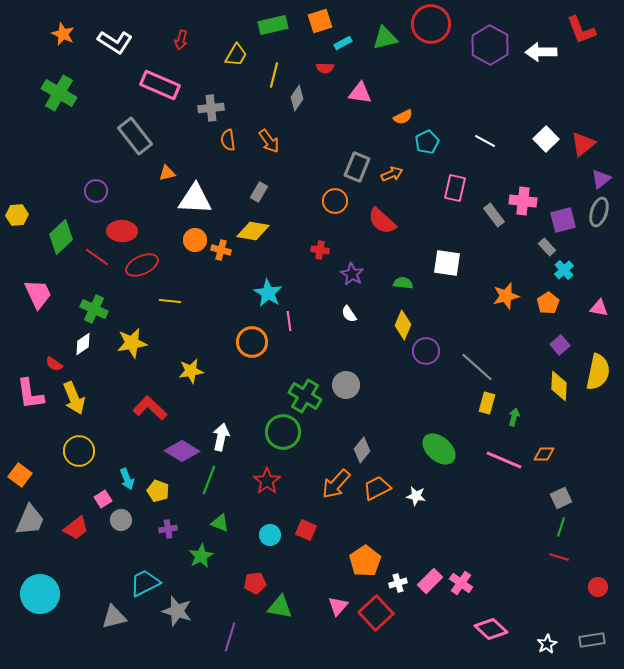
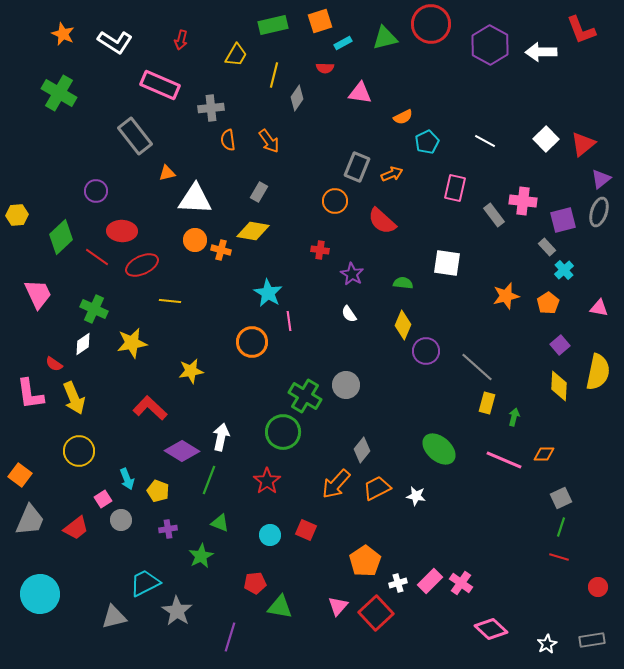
gray star at (177, 611): rotated 16 degrees clockwise
